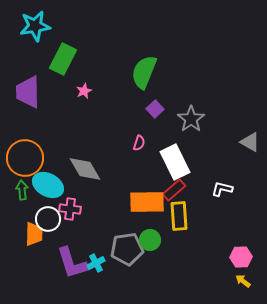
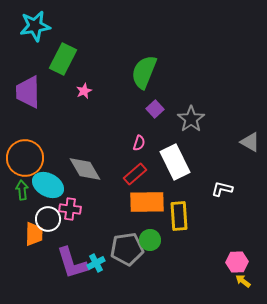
red rectangle: moved 39 px left, 16 px up
pink hexagon: moved 4 px left, 5 px down
